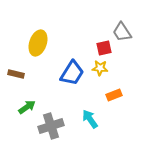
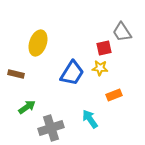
gray cross: moved 2 px down
